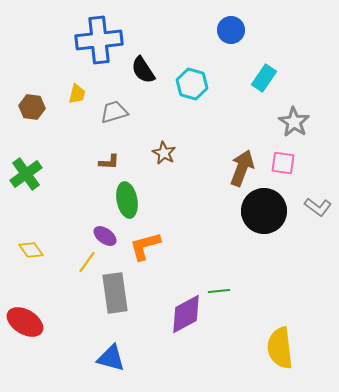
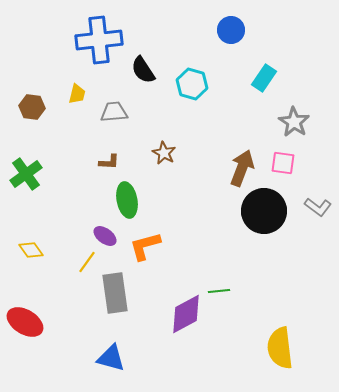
gray trapezoid: rotated 12 degrees clockwise
